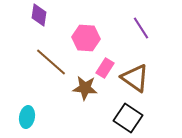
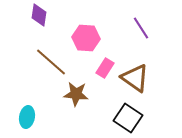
brown star: moved 9 px left, 6 px down
